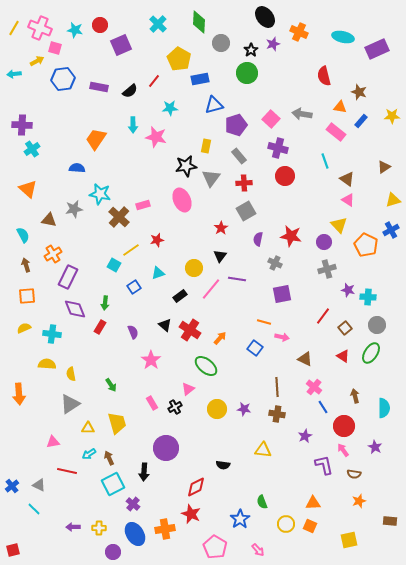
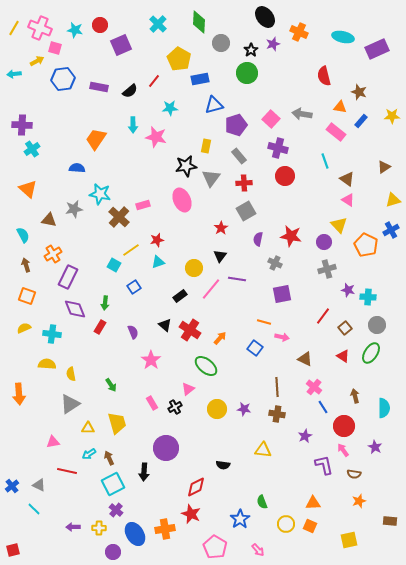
cyan triangle at (158, 273): moved 11 px up
orange square at (27, 296): rotated 24 degrees clockwise
purple cross at (133, 504): moved 17 px left, 6 px down
